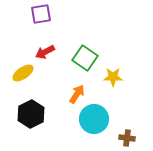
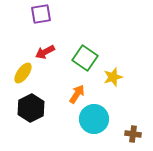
yellow ellipse: rotated 20 degrees counterclockwise
yellow star: rotated 18 degrees counterclockwise
black hexagon: moved 6 px up
brown cross: moved 6 px right, 4 px up
